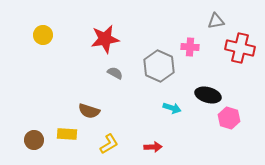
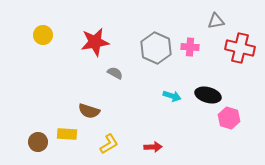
red star: moved 10 px left, 3 px down
gray hexagon: moved 3 px left, 18 px up
cyan arrow: moved 12 px up
brown circle: moved 4 px right, 2 px down
